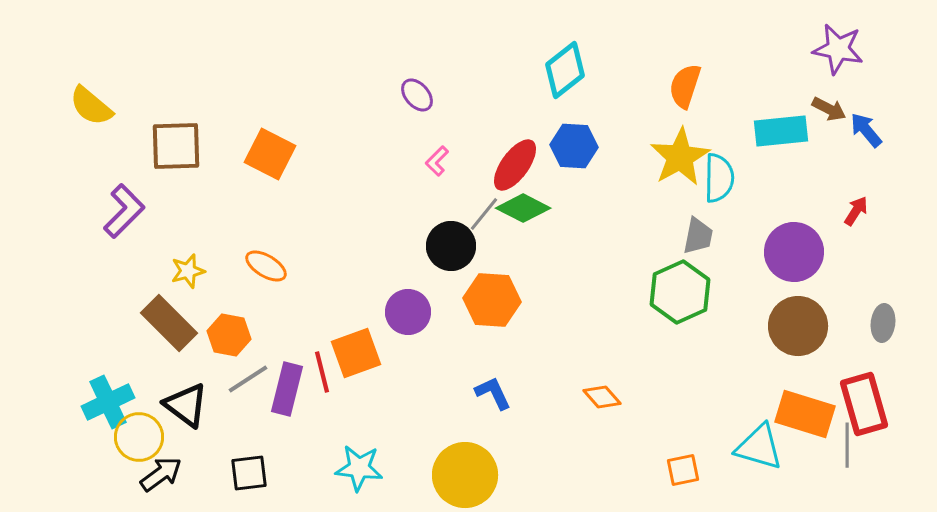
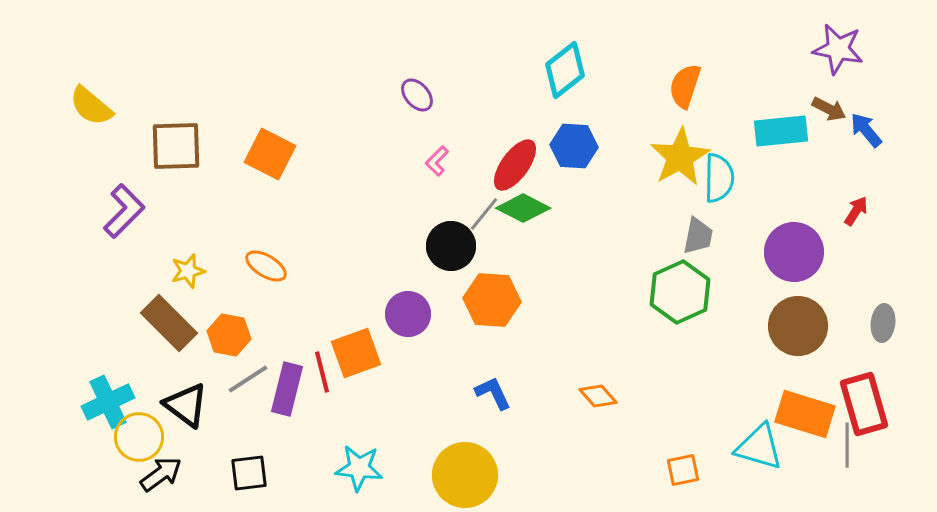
purple circle at (408, 312): moved 2 px down
orange diamond at (602, 397): moved 4 px left, 1 px up
